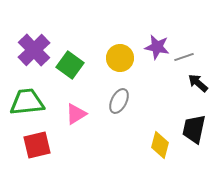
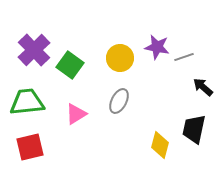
black arrow: moved 5 px right, 4 px down
red square: moved 7 px left, 2 px down
